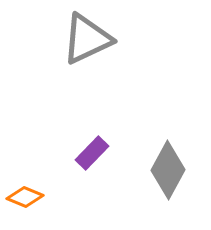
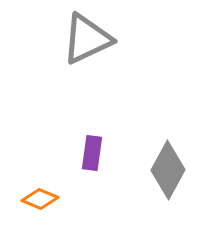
purple rectangle: rotated 36 degrees counterclockwise
orange diamond: moved 15 px right, 2 px down
